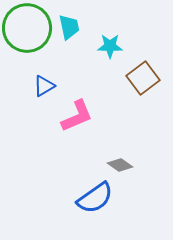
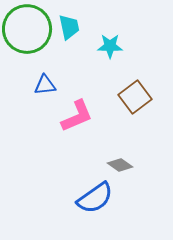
green circle: moved 1 px down
brown square: moved 8 px left, 19 px down
blue triangle: moved 1 px right, 1 px up; rotated 25 degrees clockwise
